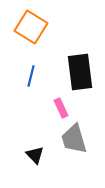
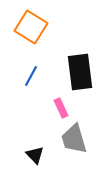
blue line: rotated 15 degrees clockwise
